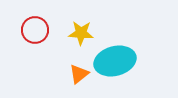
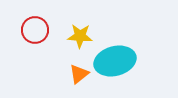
yellow star: moved 1 px left, 3 px down
